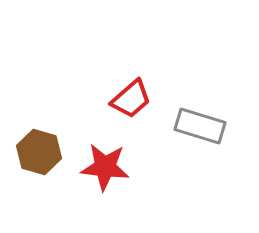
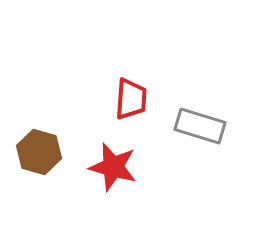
red trapezoid: rotated 45 degrees counterclockwise
red star: moved 8 px right; rotated 9 degrees clockwise
